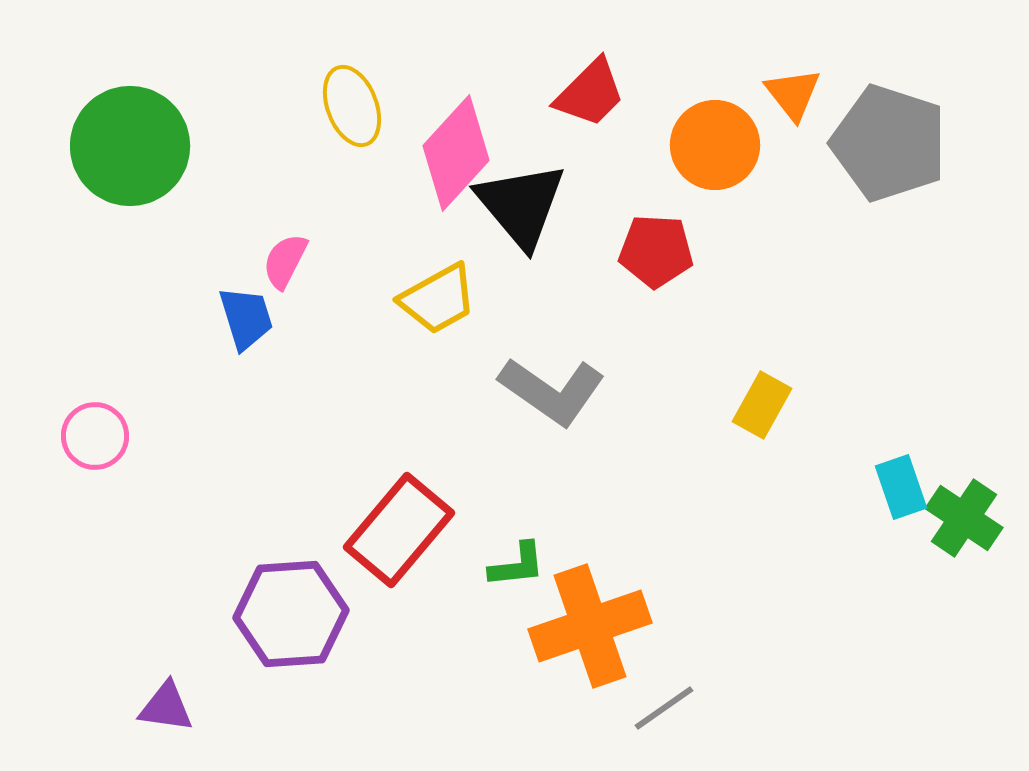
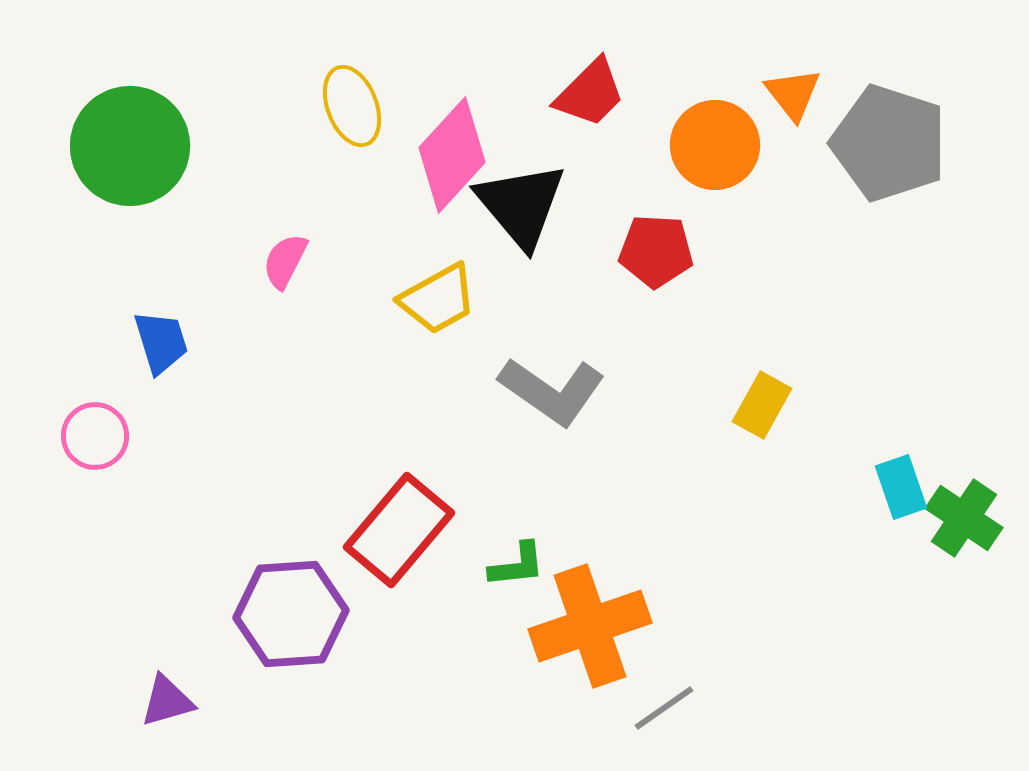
pink diamond: moved 4 px left, 2 px down
blue trapezoid: moved 85 px left, 24 px down
purple triangle: moved 1 px right, 6 px up; rotated 24 degrees counterclockwise
